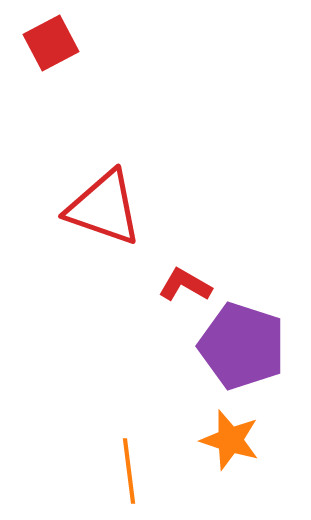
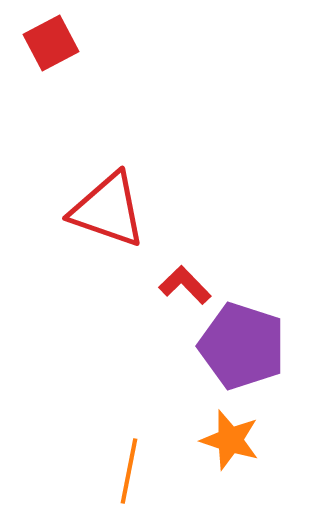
red triangle: moved 4 px right, 2 px down
red L-shape: rotated 16 degrees clockwise
orange line: rotated 18 degrees clockwise
